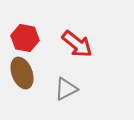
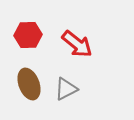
red hexagon: moved 3 px right, 3 px up; rotated 12 degrees counterclockwise
brown ellipse: moved 7 px right, 11 px down
